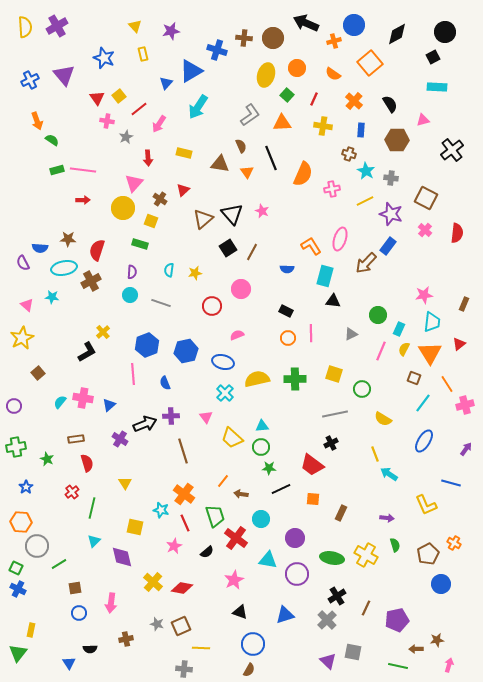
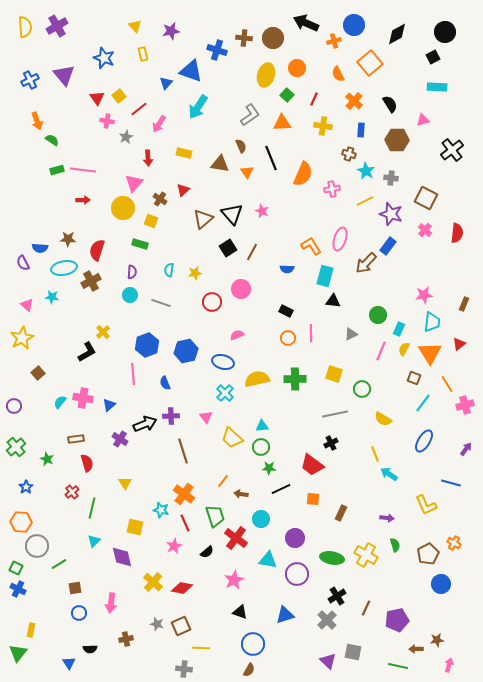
blue triangle at (191, 71): rotated 50 degrees clockwise
orange semicircle at (333, 74): moved 5 px right; rotated 28 degrees clockwise
red circle at (212, 306): moved 4 px up
green cross at (16, 447): rotated 30 degrees counterclockwise
